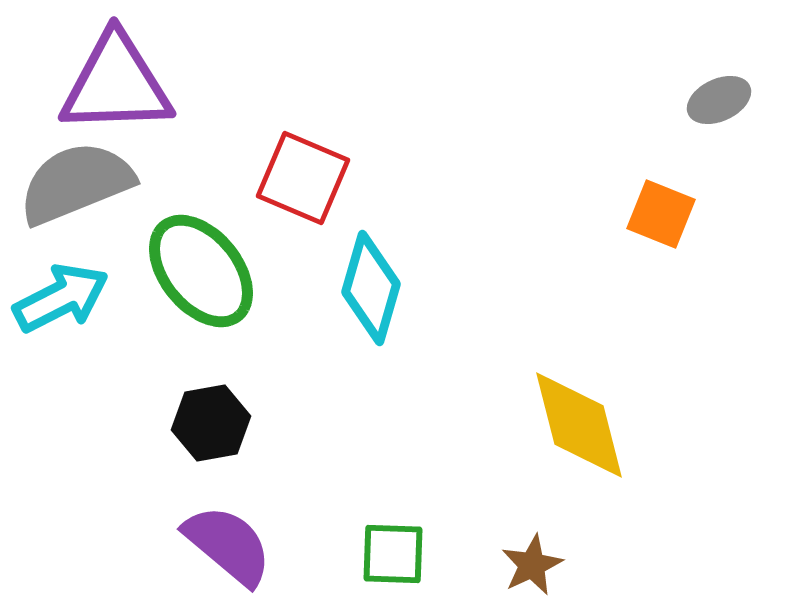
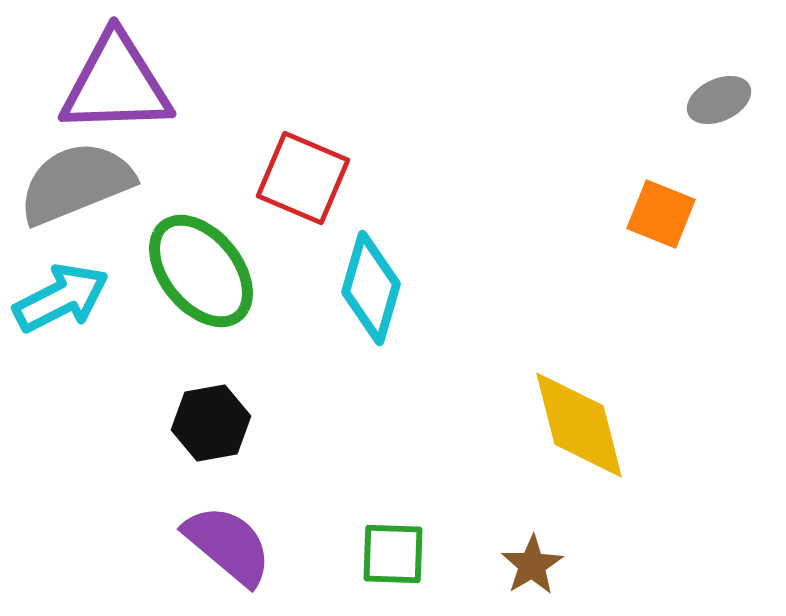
brown star: rotated 6 degrees counterclockwise
